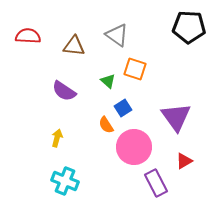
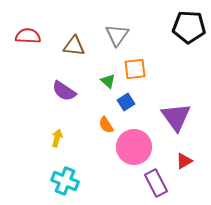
gray triangle: rotated 30 degrees clockwise
orange square: rotated 25 degrees counterclockwise
blue square: moved 3 px right, 6 px up
